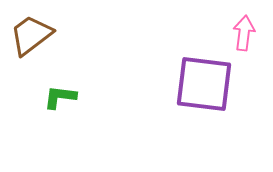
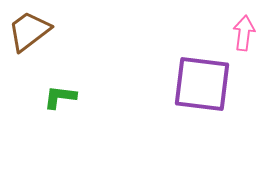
brown trapezoid: moved 2 px left, 4 px up
purple square: moved 2 px left
